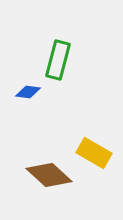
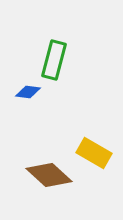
green rectangle: moved 4 px left
